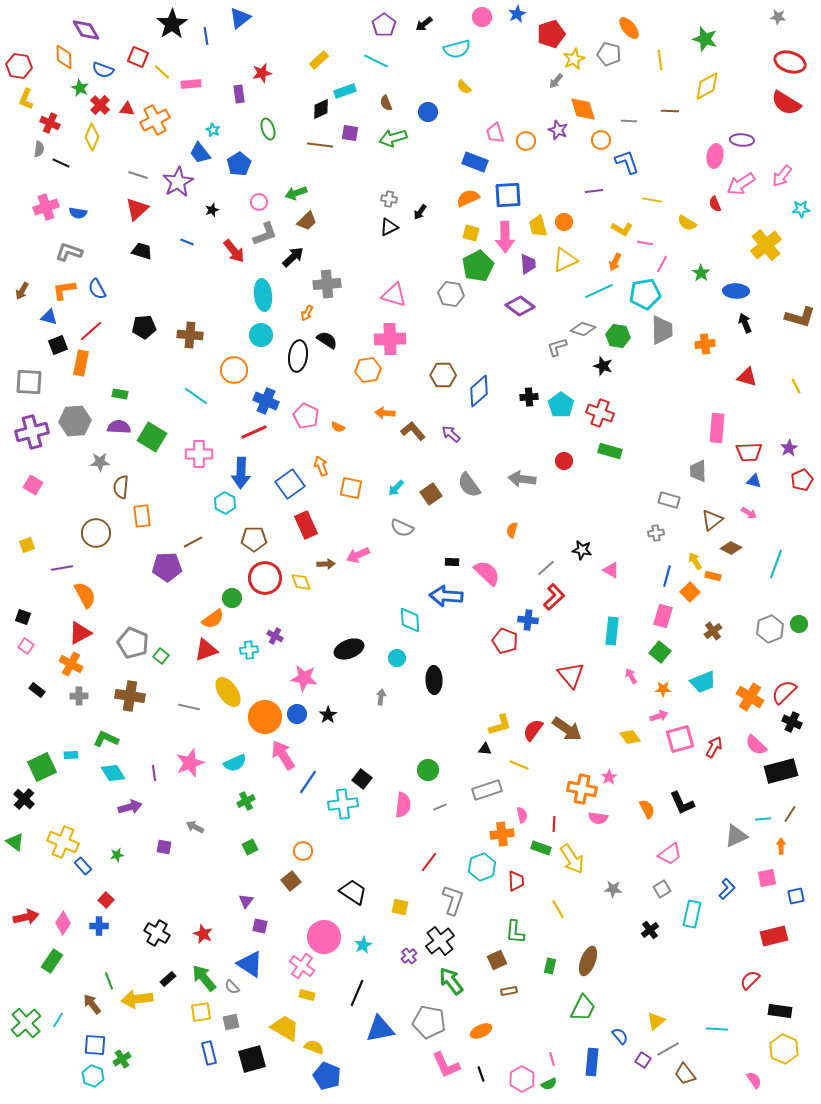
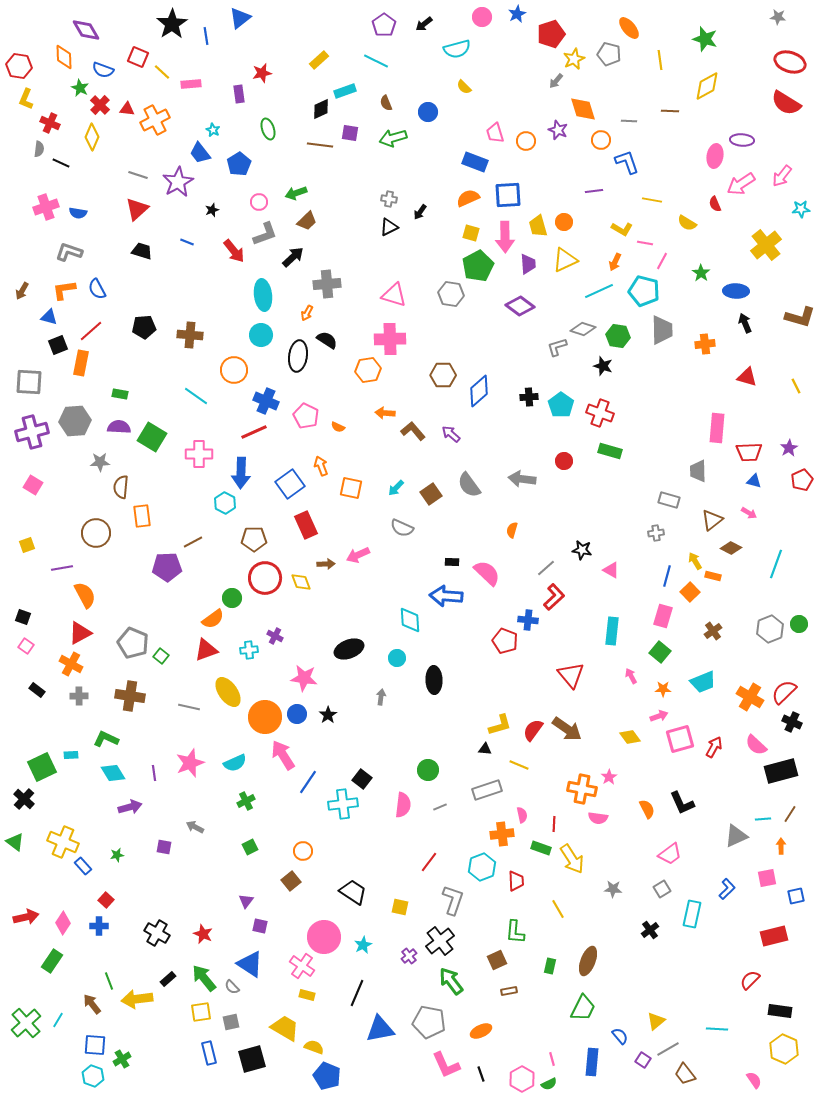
pink line at (662, 264): moved 3 px up
cyan pentagon at (645, 294): moved 1 px left, 3 px up; rotated 24 degrees clockwise
